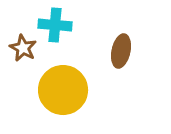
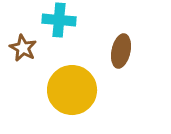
cyan cross: moved 4 px right, 5 px up
yellow circle: moved 9 px right
